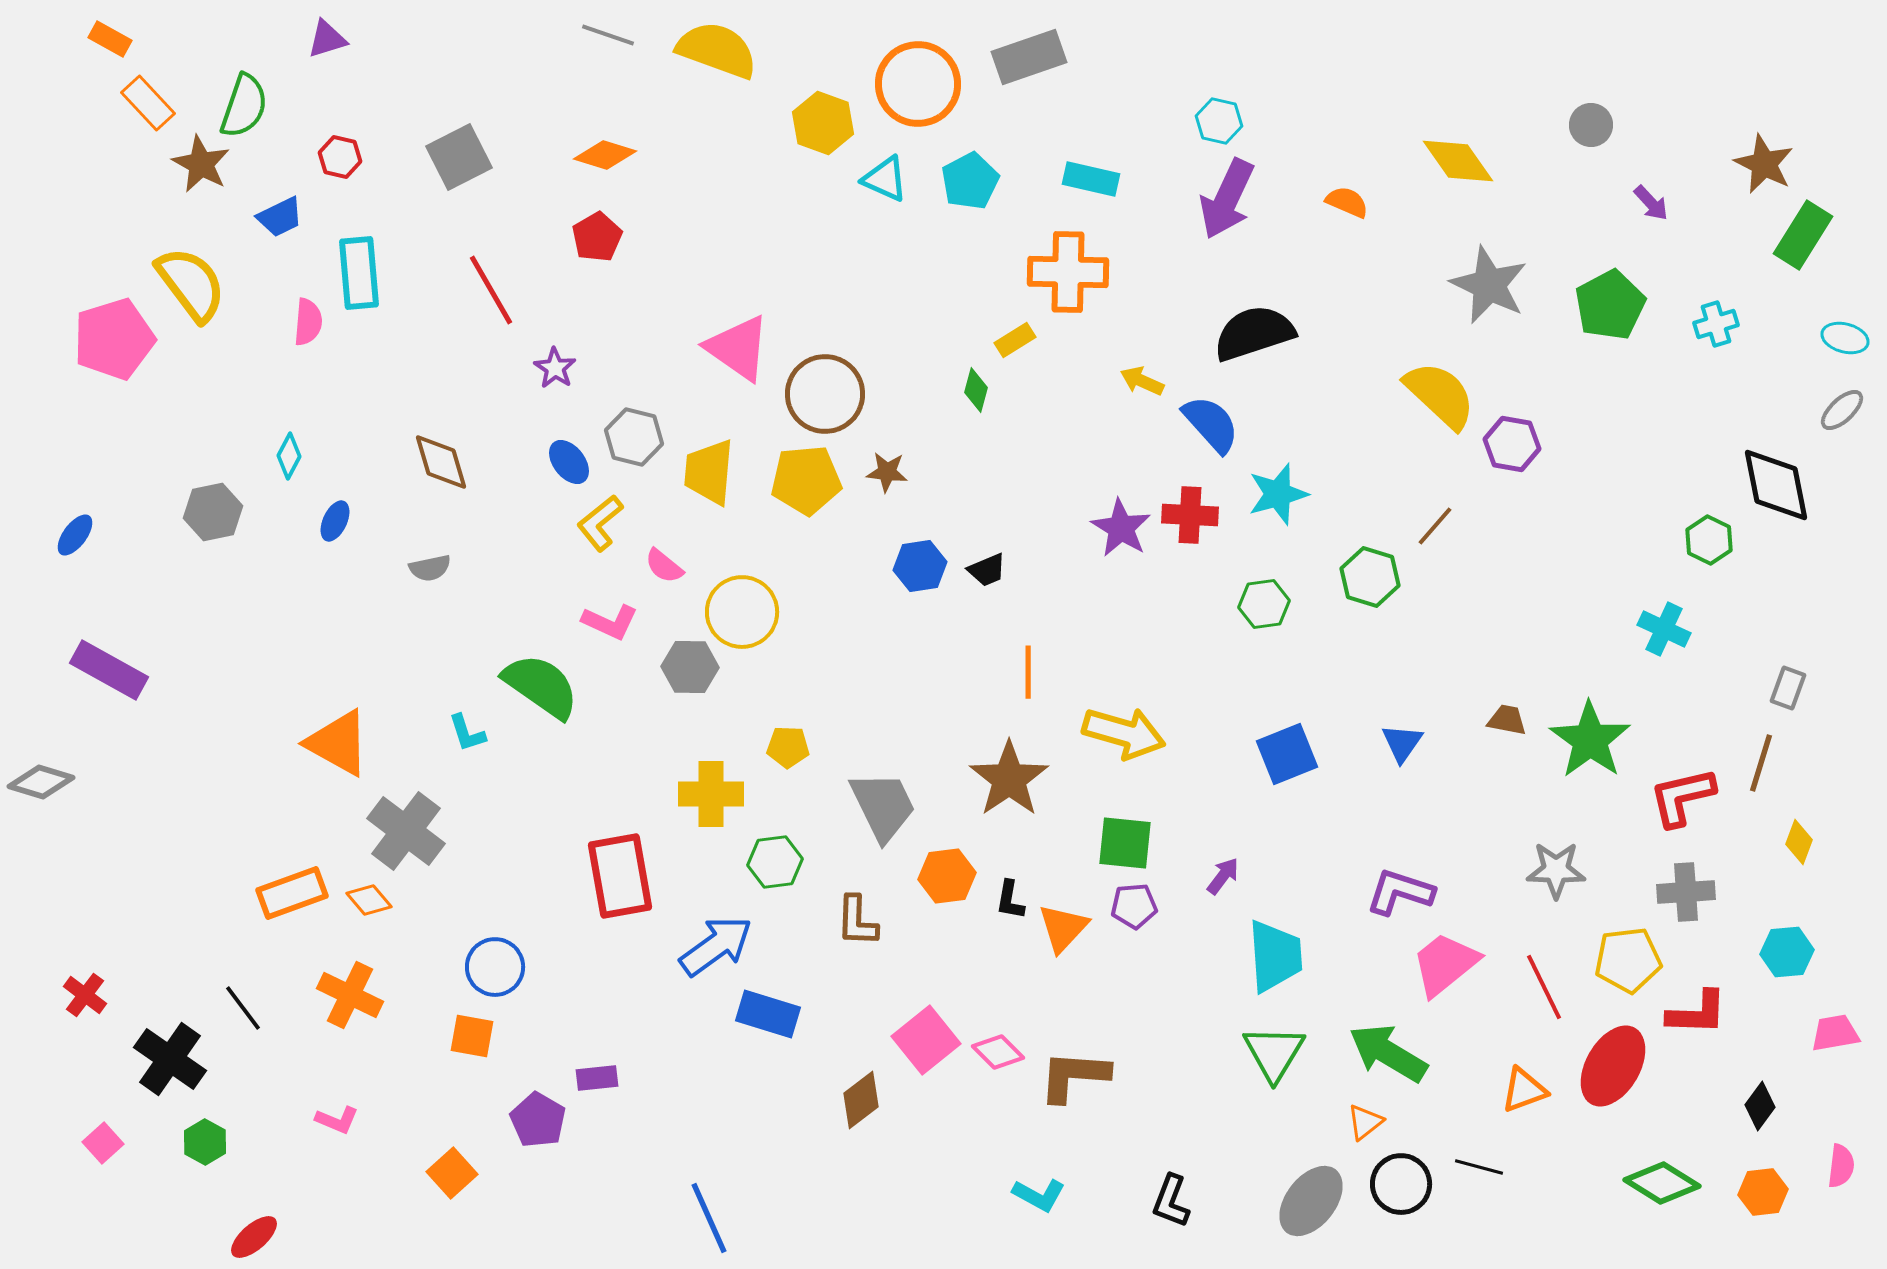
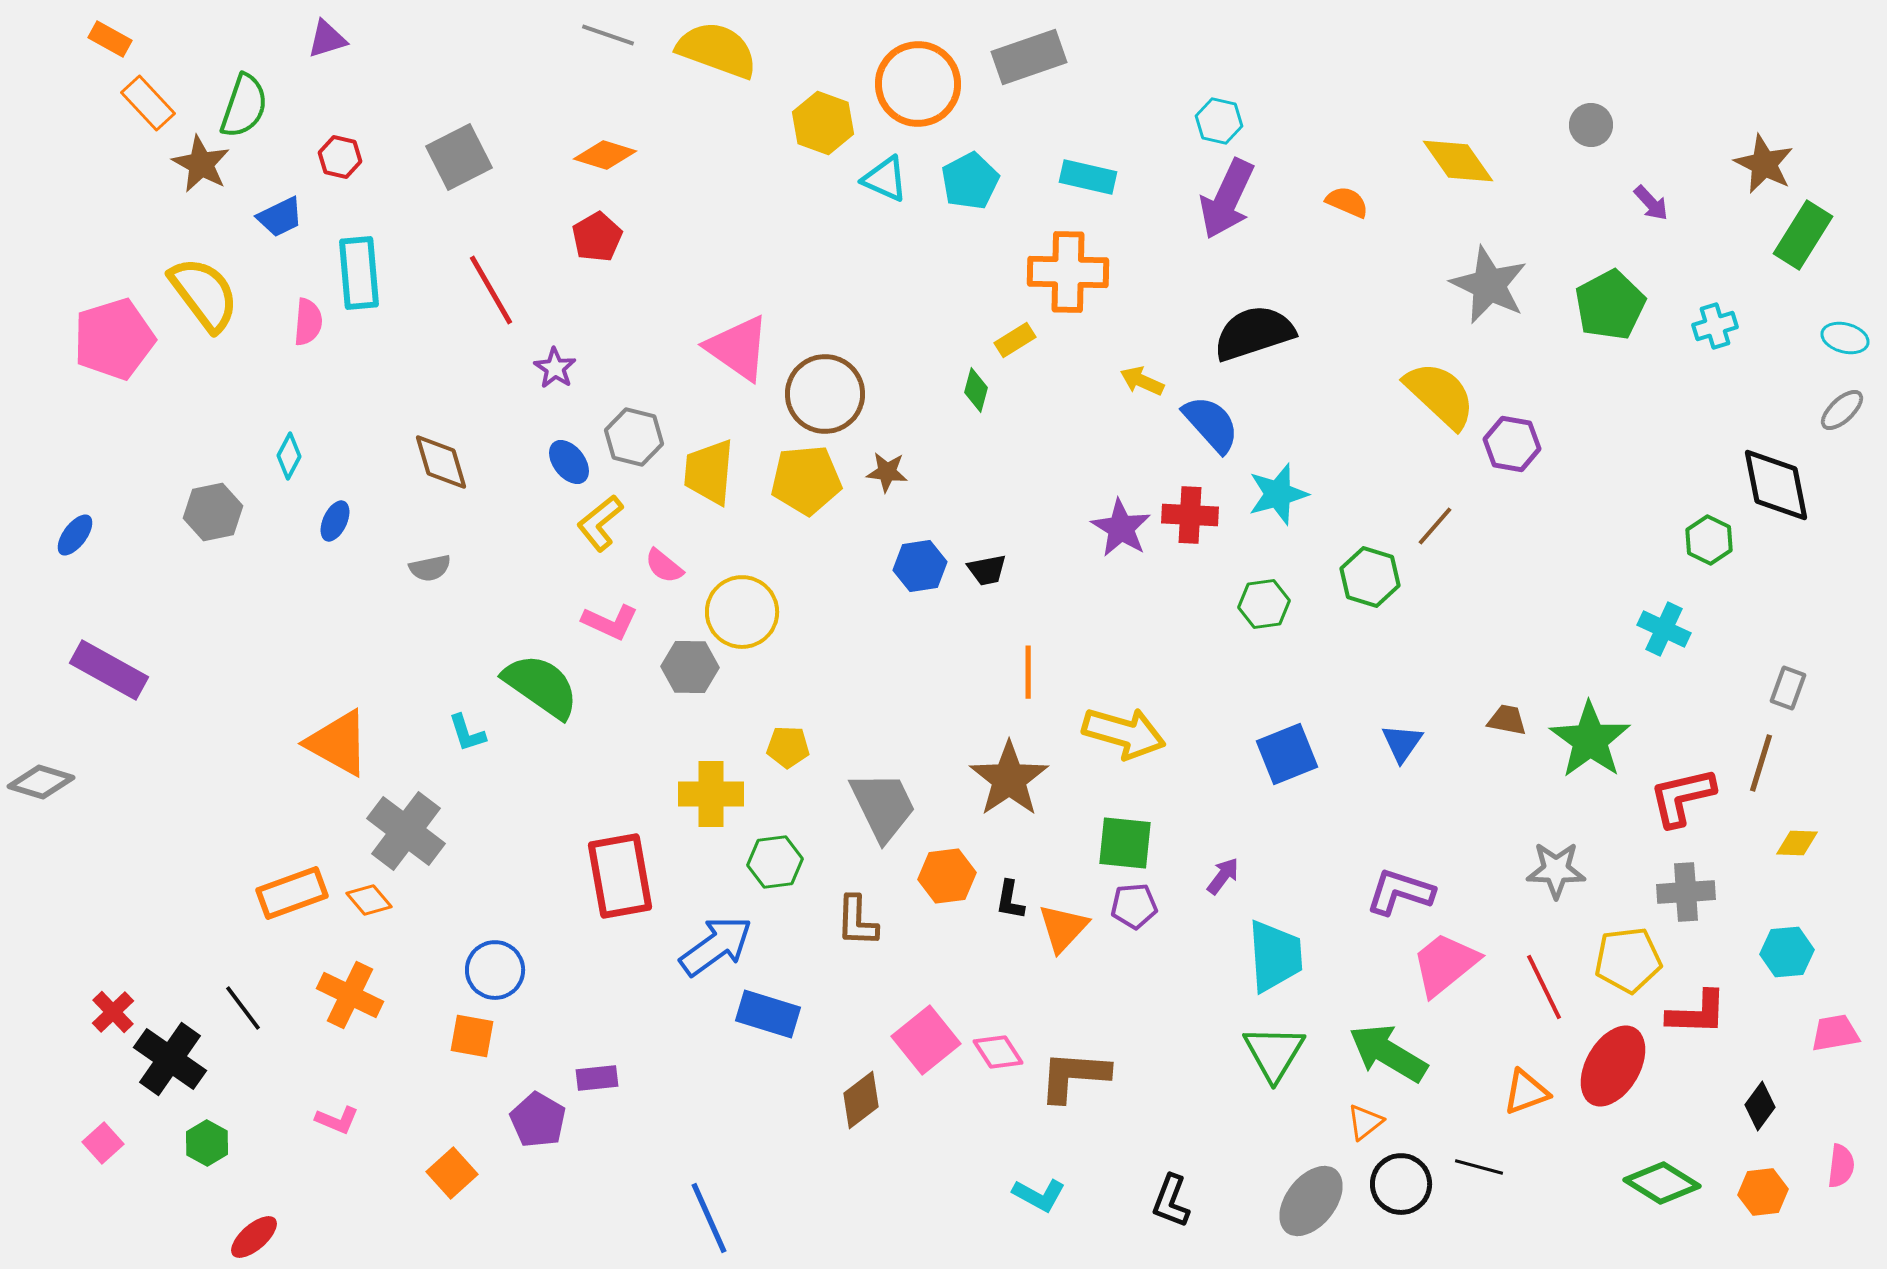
cyan rectangle at (1091, 179): moved 3 px left, 2 px up
yellow semicircle at (191, 284): moved 13 px right, 10 px down
cyan cross at (1716, 324): moved 1 px left, 2 px down
black trapezoid at (987, 570): rotated 12 degrees clockwise
yellow diamond at (1799, 842): moved 2 px left, 1 px down; rotated 72 degrees clockwise
blue circle at (495, 967): moved 3 px down
red cross at (85, 995): moved 28 px right, 17 px down; rotated 9 degrees clockwise
pink diamond at (998, 1052): rotated 12 degrees clockwise
orange triangle at (1524, 1090): moved 2 px right, 2 px down
green hexagon at (205, 1142): moved 2 px right, 1 px down
